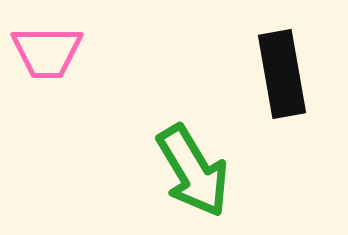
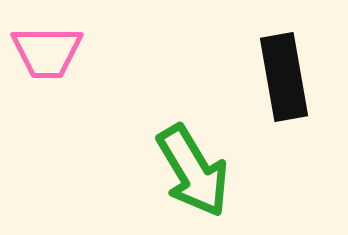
black rectangle: moved 2 px right, 3 px down
